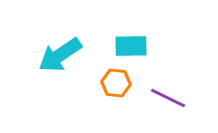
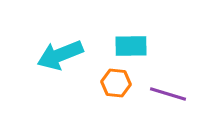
cyan arrow: rotated 12 degrees clockwise
purple line: moved 4 px up; rotated 9 degrees counterclockwise
